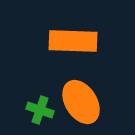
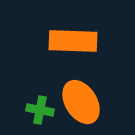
green cross: rotated 8 degrees counterclockwise
